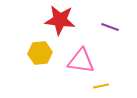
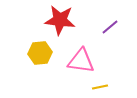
purple line: rotated 60 degrees counterclockwise
yellow line: moved 1 px left, 1 px down
